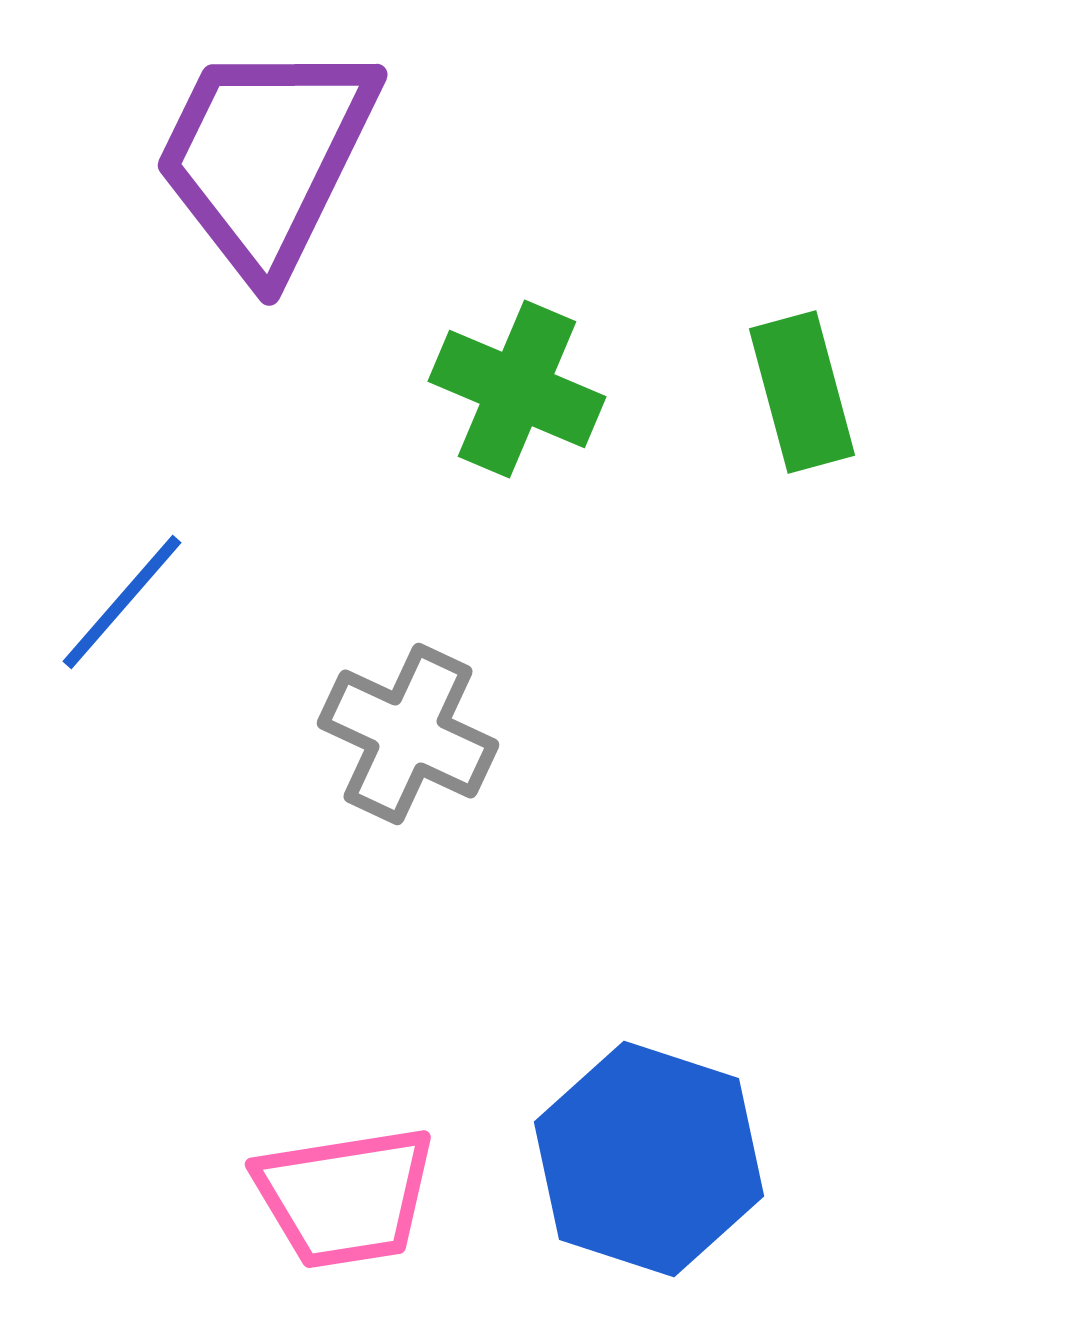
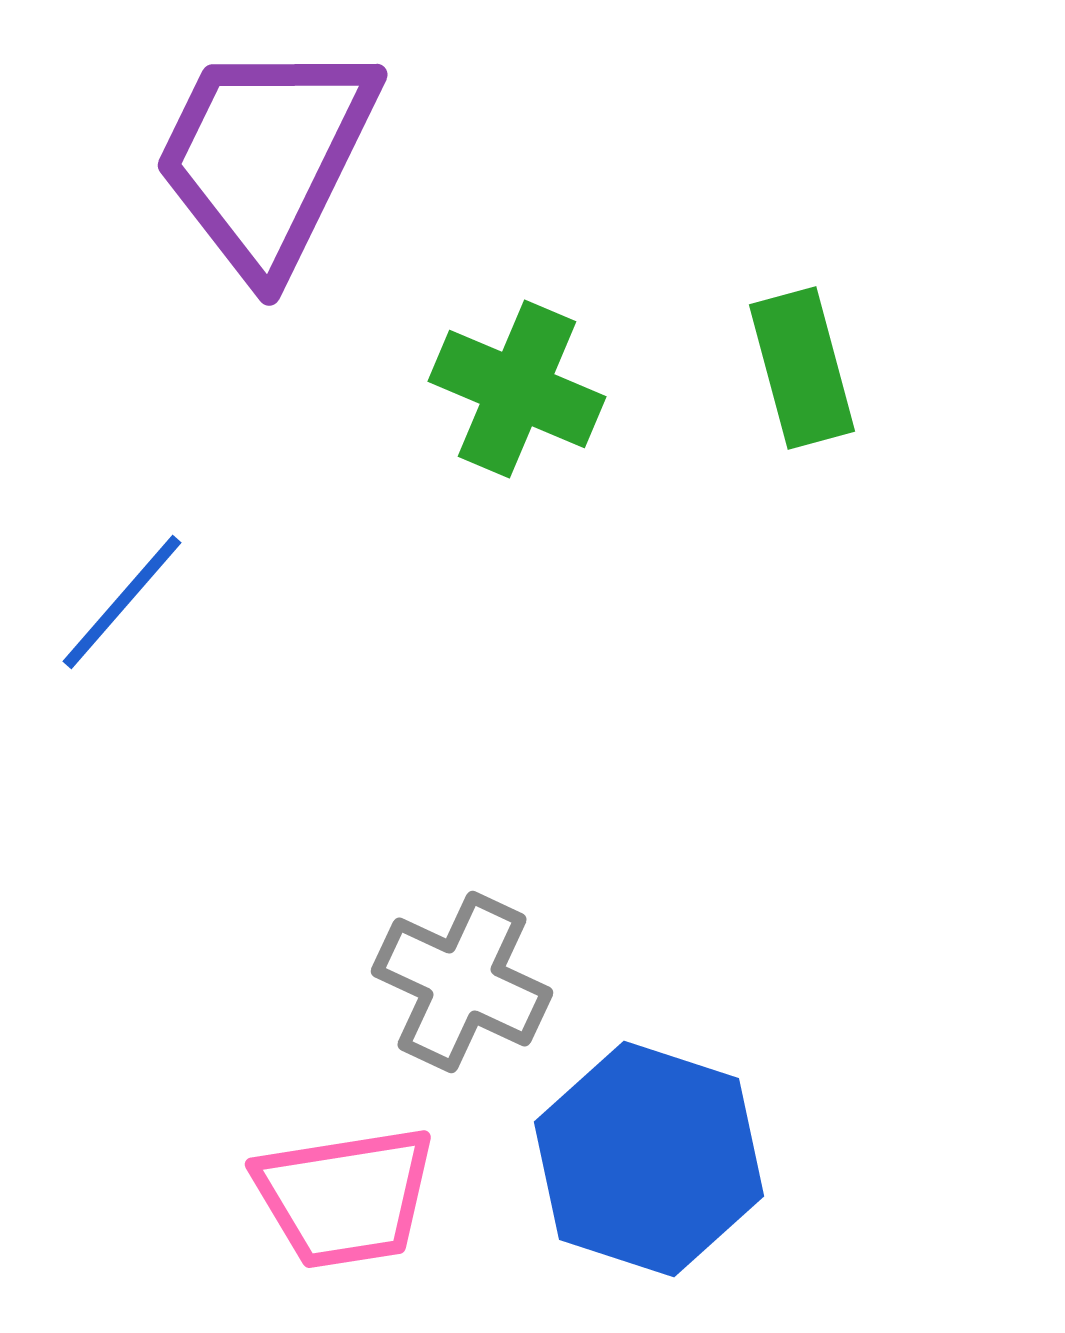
green rectangle: moved 24 px up
gray cross: moved 54 px right, 248 px down
